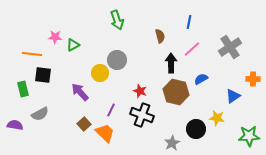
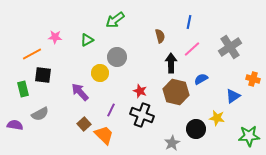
green arrow: moved 2 px left; rotated 72 degrees clockwise
green triangle: moved 14 px right, 5 px up
orange line: rotated 36 degrees counterclockwise
gray circle: moved 3 px up
orange cross: rotated 16 degrees clockwise
orange trapezoid: moved 1 px left, 2 px down
